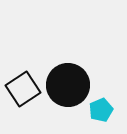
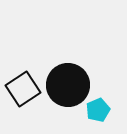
cyan pentagon: moved 3 px left
